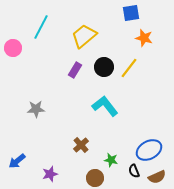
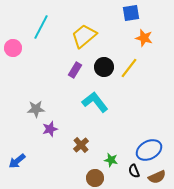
cyan L-shape: moved 10 px left, 4 px up
purple star: moved 45 px up
